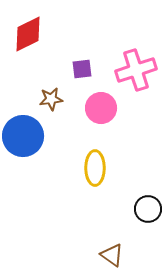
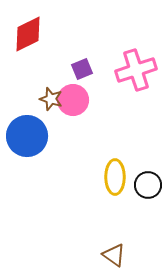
purple square: rotated 15 degrees counterclockwise
brown star: rotated 25 degrees clockwise
pink circle: moved 28 px left, 8 px up
blue circle: moved 4 px right
yellow ellipse: moved 20 px right, 9 px down
black circle: moved 24 px up
brown triangle: moved 2 px right
